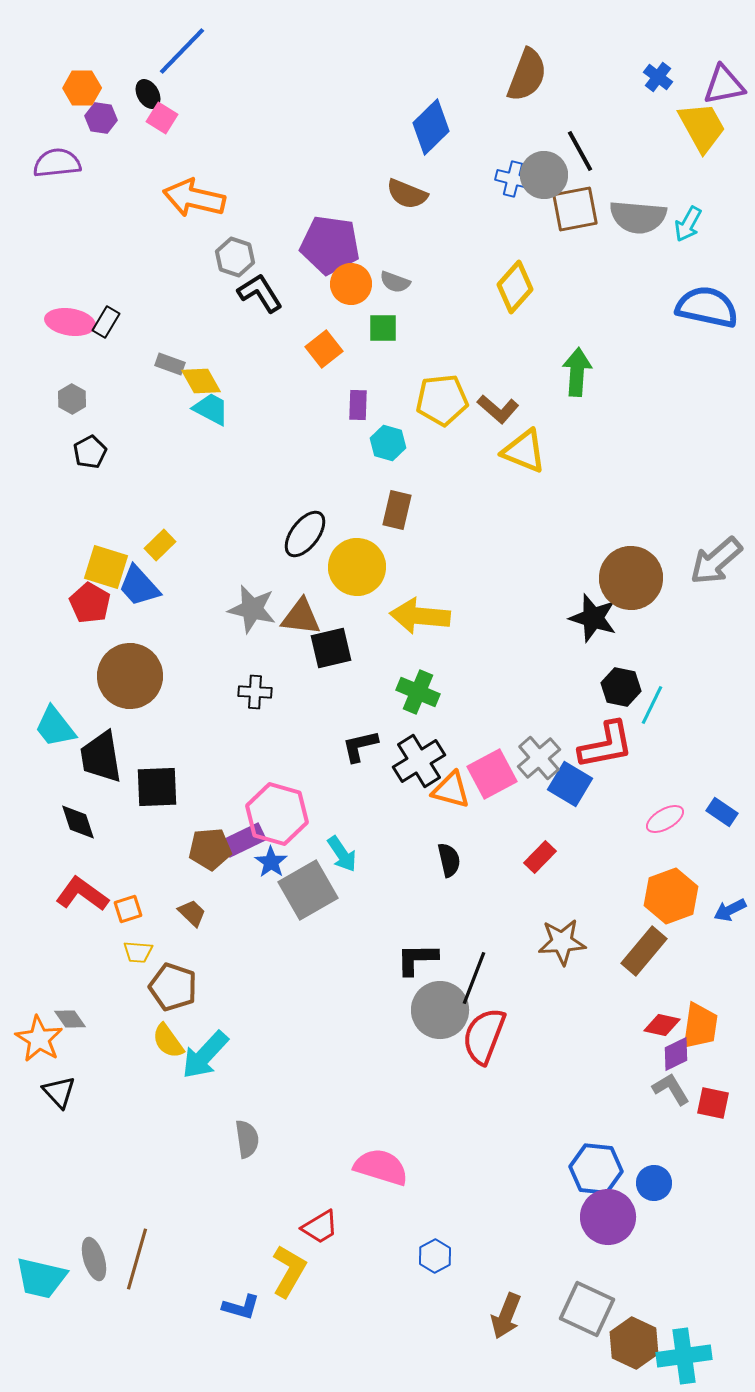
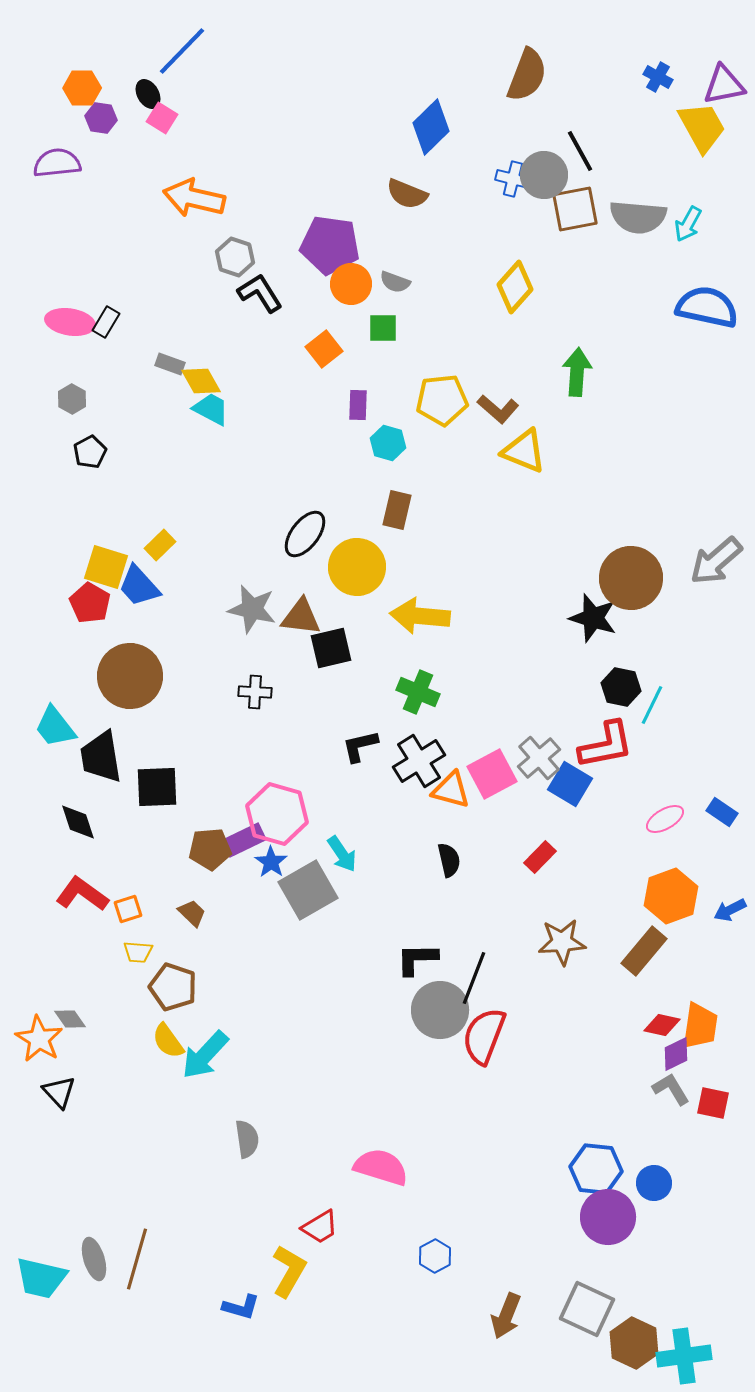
blue cross at (658, 77): rotated 8 degrees counterclockwise
